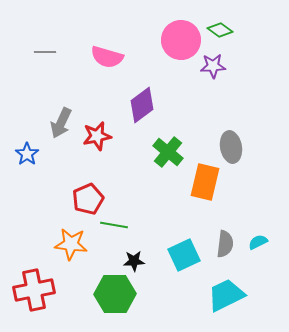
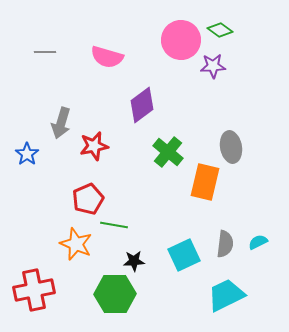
gray arrow: rotated 8 degrees counterclockwise
red star: moved 3 px left, 10 px down
orange star: moved 5 px right; rotated 16 degrees clockwise
